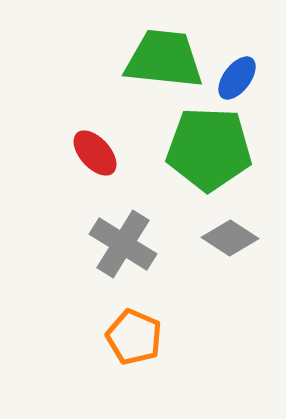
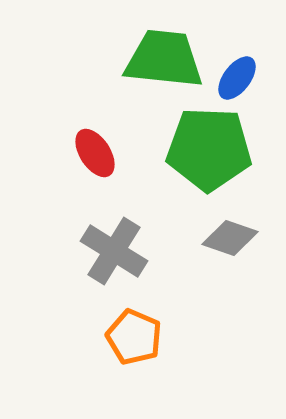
red ellipse: rotated 9 degrees clockwise
gray diamond: rotated 14 degrees counterclockwise
gray cross: moved 9 px left, 7 px down
